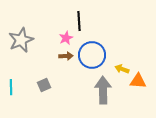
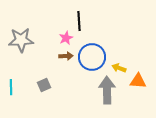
gray star: rotated 20 degrees clockwise
blue circle: moved 2 px down
yellow arrow: moved 3 px left, 1 px up
gray arrow: moved 4 px right
